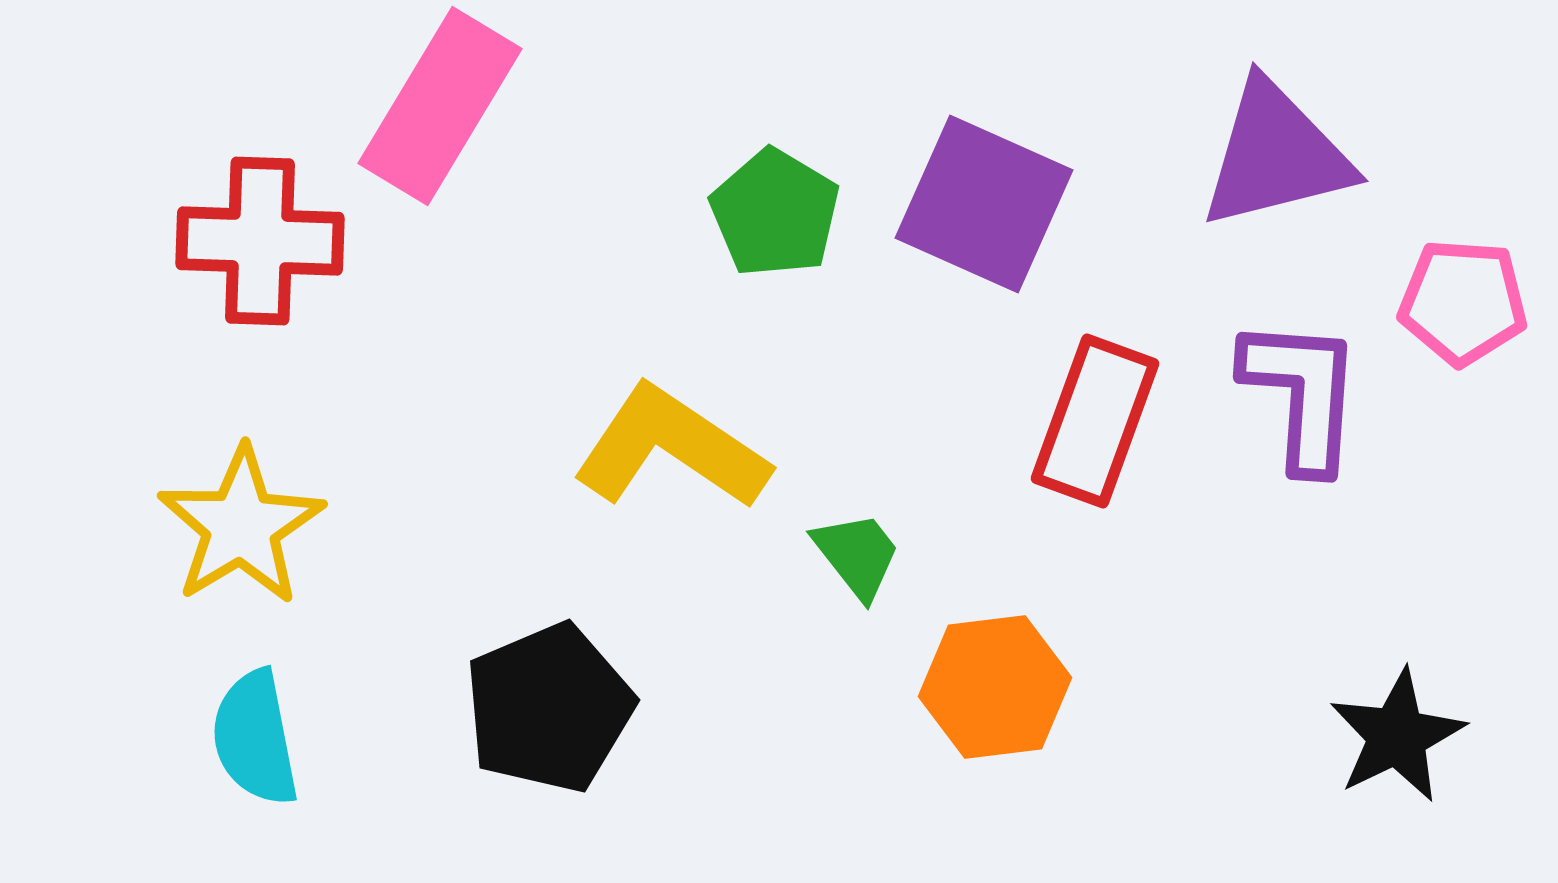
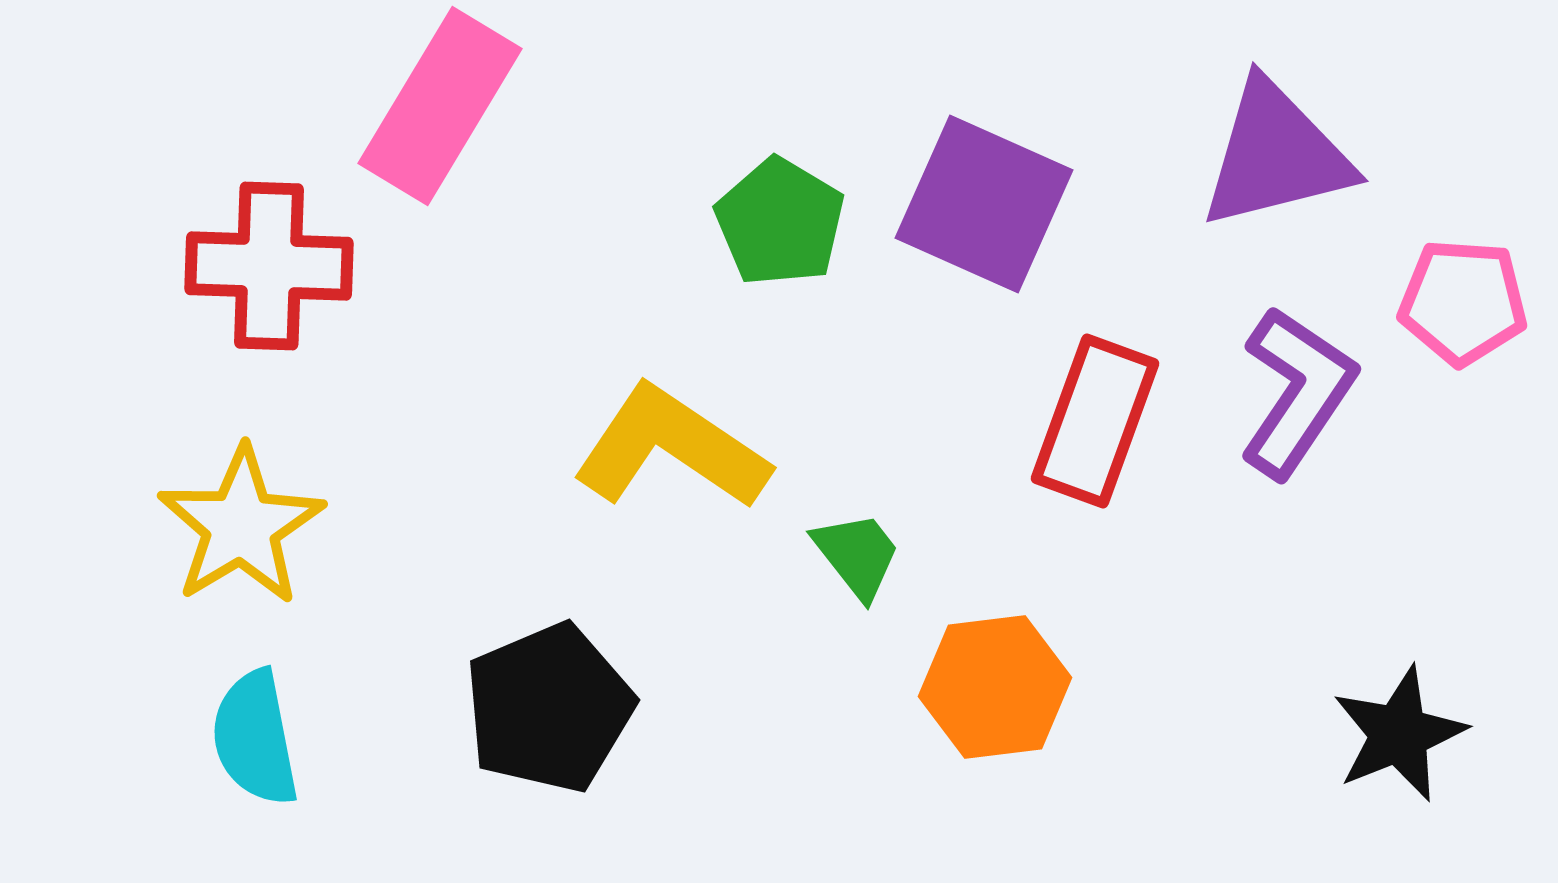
green pentagon: moved 5 px right, 9 px down
red cross: moved 9 px right, 25 px down
purple L-shape: moved 5 px left, 2 px up; rotated 30 degrees clockwise
black star: moved 2 px right, 2 px up; rotated 4 degrees clockwise
